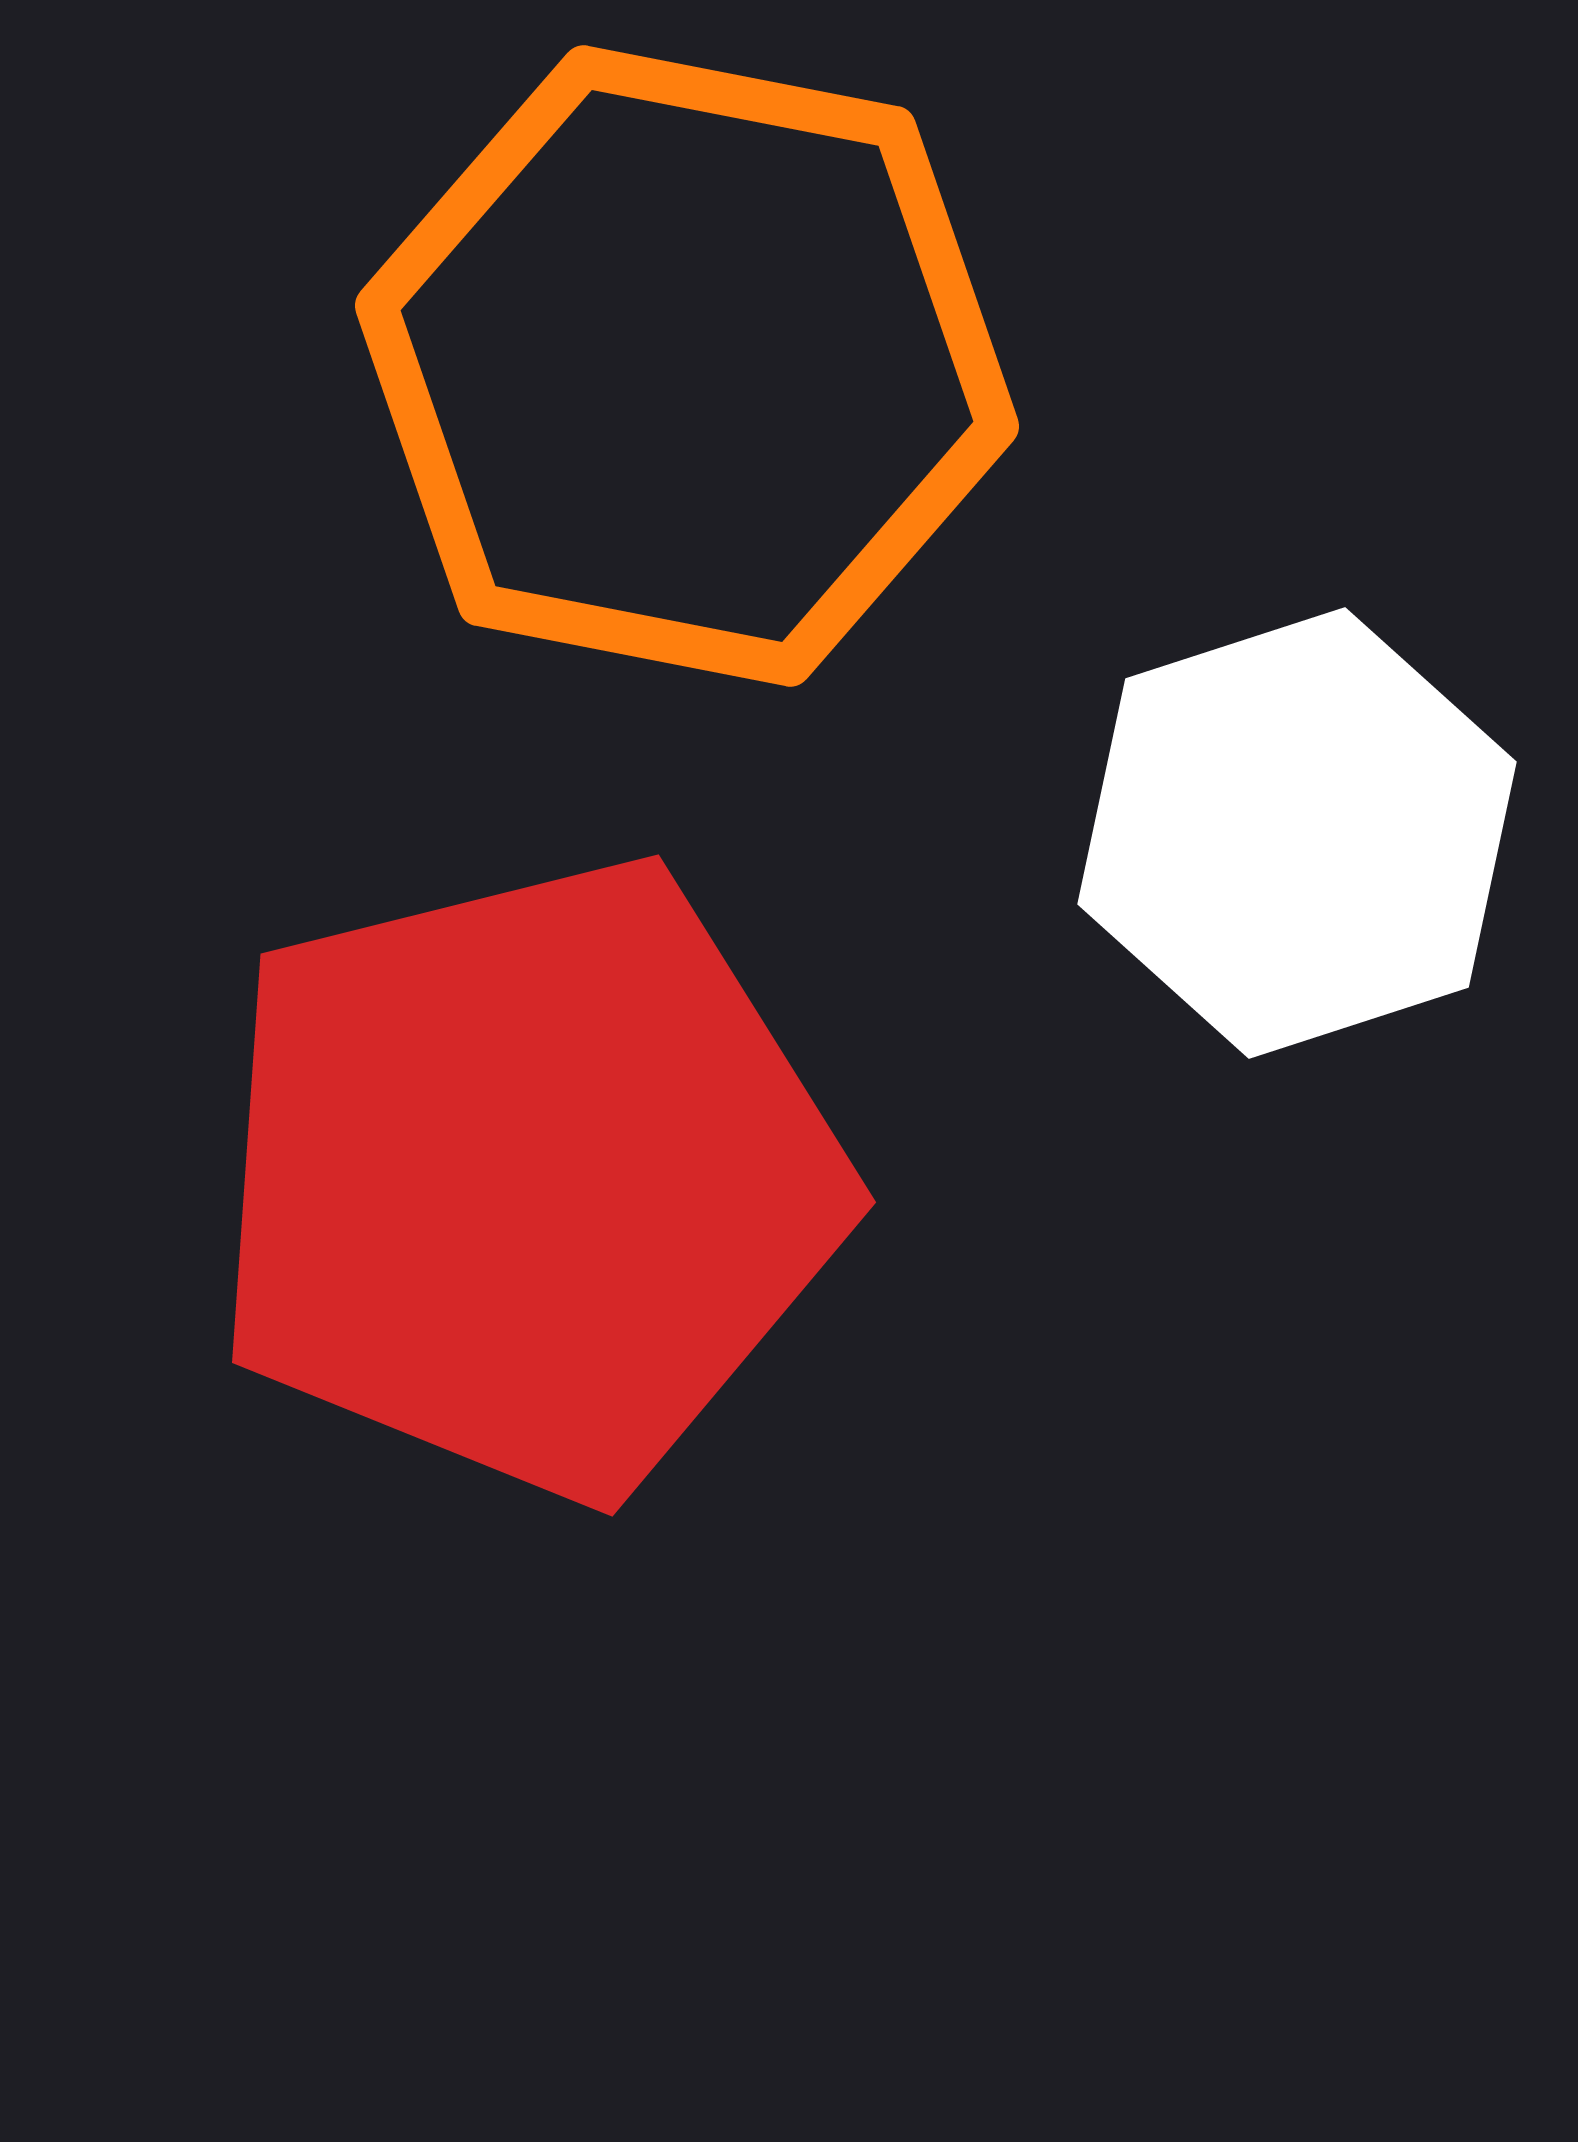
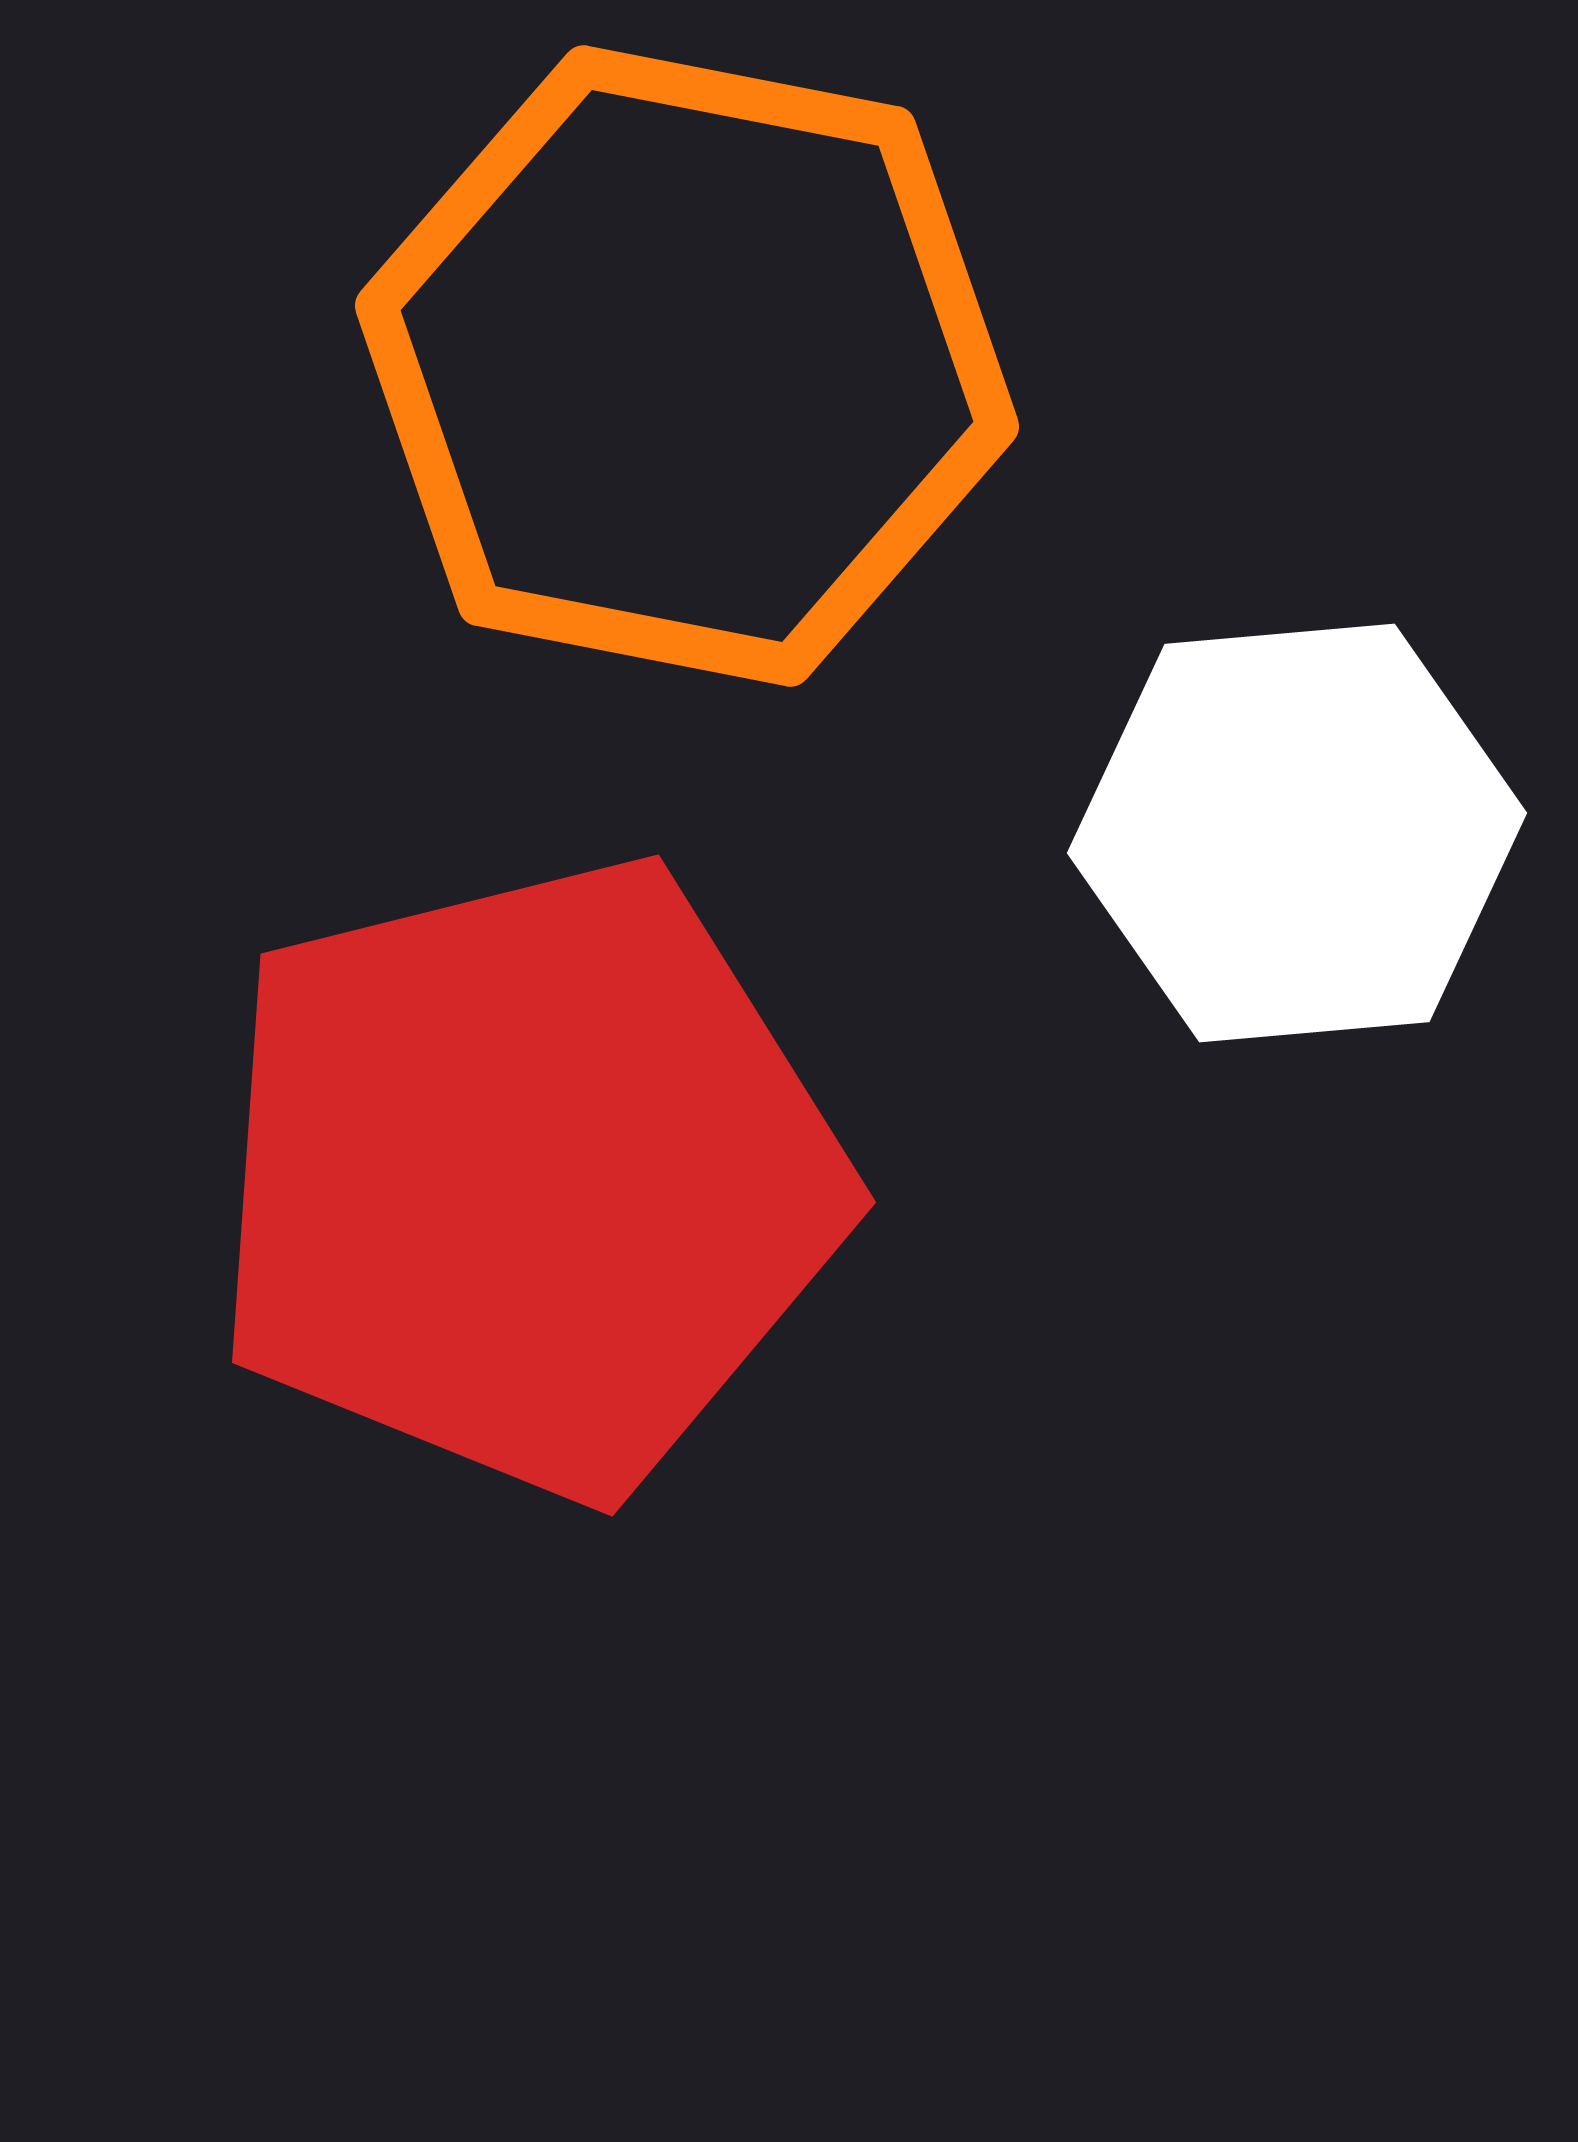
white hexagon: rotated 13 degrees clockwise
